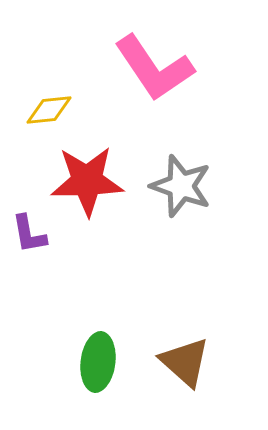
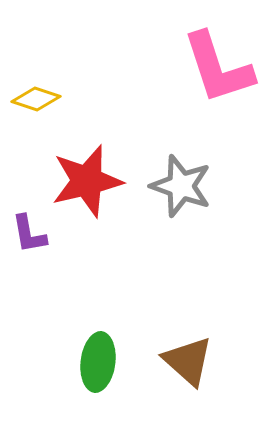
pink L-shape: moved 64 px right; rotated 16 degrees clockwise
yellow diamond: moved 13 px left, 11 px up; rotated 24 degrees clockwise
red star: rotated 12 degrees counterclockwise
brown triangle: moved 3 px right, 1 px up
